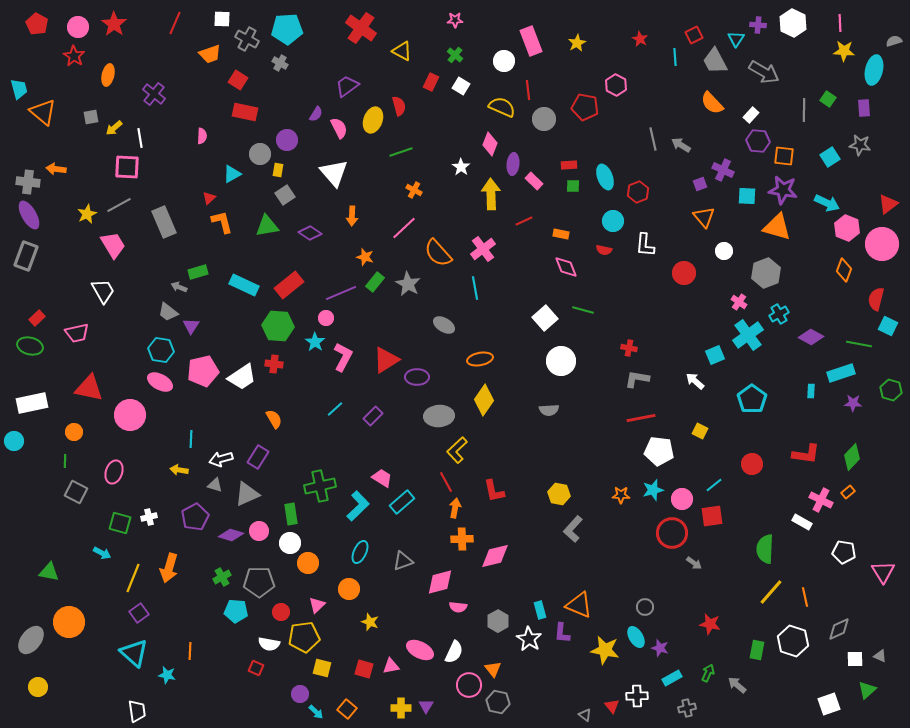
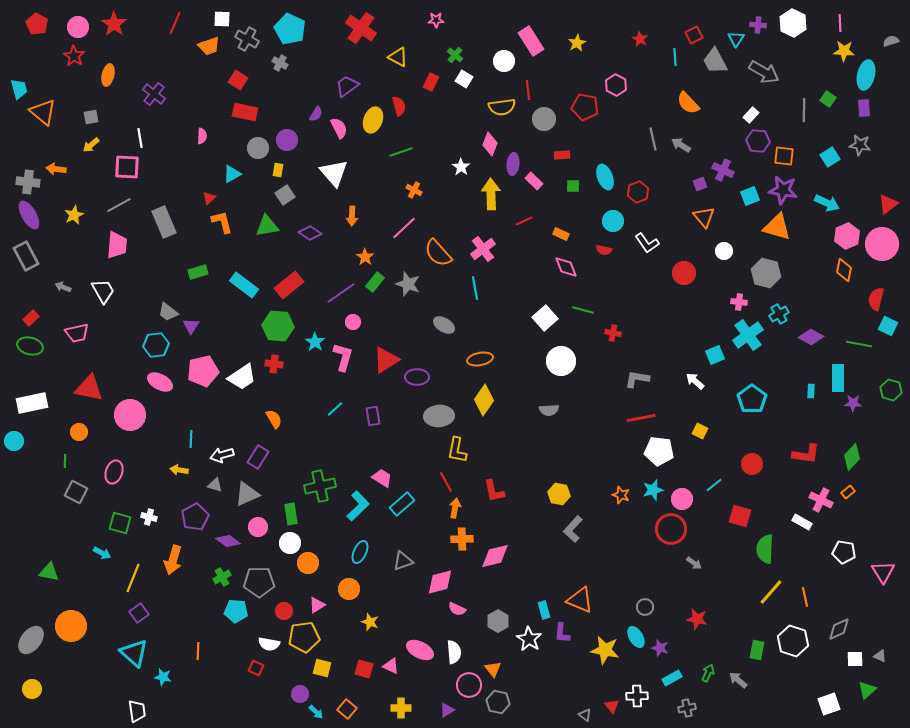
pink star at (455, 20): moved 19 px left
cyan pentagon at (287, 29): moved 3 px right; rotated 28 degrees clockwise
pink rectangle at (531, 41): rotated 12 degrees counterclockwise
gray semicircle at (894, 41): moved 3 px left
yellow triangle at (402, 51): moved 4 px left, 6 px down
orange trapezoid at (210, 54): moved 1 px left, 8 px up
cyan ellipse at (874, 70): moved 8 px left, 5 px down
white square at (461, 86): moved 3 px right, 7 px up
orange semicircle at (712, 103): moved 24 px left
yellow semicircle at (502, 107): rotated 148 degrees clockwise
yellow arrow at (114, 128): moved 23 px left, 17 px down
gray circle at (260, 154): moved 2 px left, 6 px up
red rectangle at (569, 165): moved 7 px left, 10 px up
cyan square at (747, 196): moved 3 px right; rotated 24 degrees counterclockwise
yellow star at (87, 214): moved 13 px left, 1 px down
pink hexagon at (847, 228): moved 8 px down; rotated 15 degrees clockwise
orange rectangle at (561, 234): rotated 14 degrees clockwise
pink trapezoid at (113, 245): moved 4 px right; rotated 36 degrees clockwise
white L-shape at (645, 245): moved 2 px right, 2 px up; rotated 40 degrees counterclockwise
gray rectangle at (26, 256): rotated 48 degrees counterclockwise
orange star at (365, 257): rotated 18 degrees clockwise
orange diamond at (844, 270): rotated 10 degrees counterclockwise
gray hexagon at (766, 273): rotated 24 degrees counterclockwise
gray star at (408, 284): rotated 10 degrees counterclockwise
cyan rectangle at (244, 285): rotated 12 degrees clockwise
gray arrow at (179, 287): moved 116 px left
purple line at (341, 293): rotated 12 degrees counterclockwise
pink cross at (739, 302): rotated 28 degrees counterclockwise
red rectangle at (37, 318): moved 6 px left
pink circle at (326, 318): moved 27 px right, 4 px down
red cross at (629, 348): moved 16 px left, 15 px up
cyan hexagon at (161, 350): moved 5 px left, 5 px up; rotated 15 degrees counterclockwise
pink L-shape at (343, 357): rotated 12 degrees counterclockwise
cyan rectangle at (841, 373): moved 3 px left, 5 px down; rotated 72 degrees counterclockwise
purple rectangle at (373, 416): rotated 54 degrees counterclockwise
orange circle at (74, 432): moved 5 px right
yellow L-shape at (457, 450): rotated 36 degrees counterclockwise
white arrow at (221, 459): moved 1 px right, 4 px up
orange star at (621, 495): rotated 18 degrees clockwise
cyan rectangle at (402, 502): moved 2 px down
red square at (712, 516): moved 28 px right; rotated 25 degrees clockwise
white cross at (149, 517): rotated 28 degrees clockwise
pink circle at (259, 531): moved 1 px left, 4 px up
red circle at (672, 533): moved 1 px left, 4 px up
purple diamond at (231, 535): moved 3 px left, 6 px down; rotated 20 degrees clockwise
orange arrow at (169, 568): moved 4 px right, 8 px up
pink triangle at (317, 605): rotated 12 degrees clockwise
orange triangle at (579, 605): moved 1 px right, 5 px up
pink semicircle at (458, 607): moved 1 px left, 2 px down; rotated 18 degrees clockwise
cyan rectangle at (540, 610): moved 4 px right
red circle at (281, 612): moved 3 px right, 1 px up
orange circle at (69, 622): moved 2 px right, 4 px down
red star at (710, 624): moved 13 px left, 5 px up
orange line at (190, 651): moved 8 px right
white semicircle at (454, 652): rotated 30 degrees counterclockwise
pink triangle at (391, 666): rotated 36 degrees clockwise
cyan star at (167, 675): moved 4 px left, 2 px down
gray arrow at (737, 685): moved 1 px right, 5 px up
yellow circle at (38, 687): moved 6 px left, 2 px down
purple triangle at (426, 706): moved 21 px right, 4 px down; rotated 28 degrees clockwise
